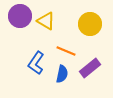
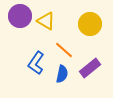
orange line: moved 2 px left, 1 px up; rotated 18 degrees clockwise
